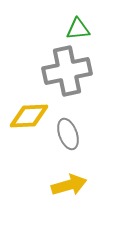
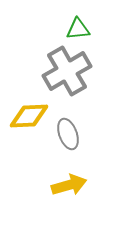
gray cross: rotated 18 degrees counterclockwise
